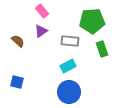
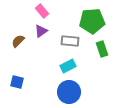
brown semicircle: rotated 88 degrees counterclockwise
